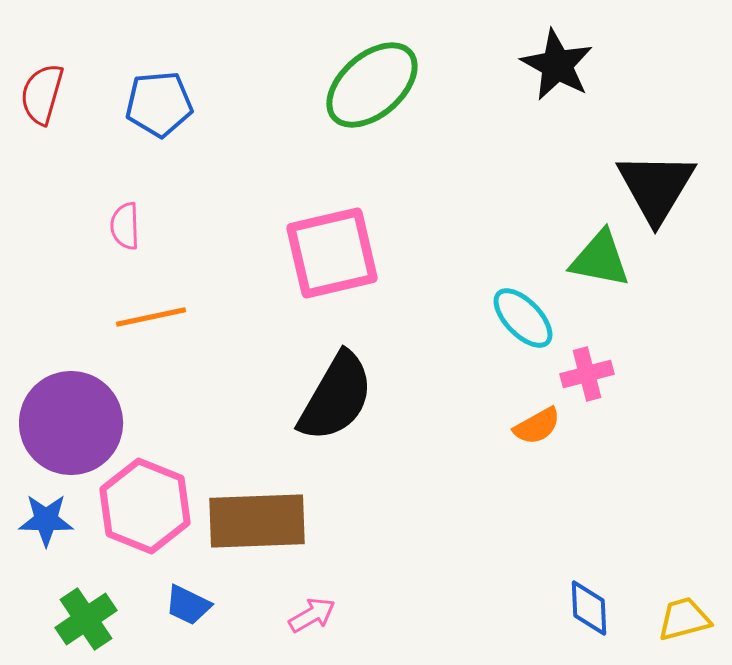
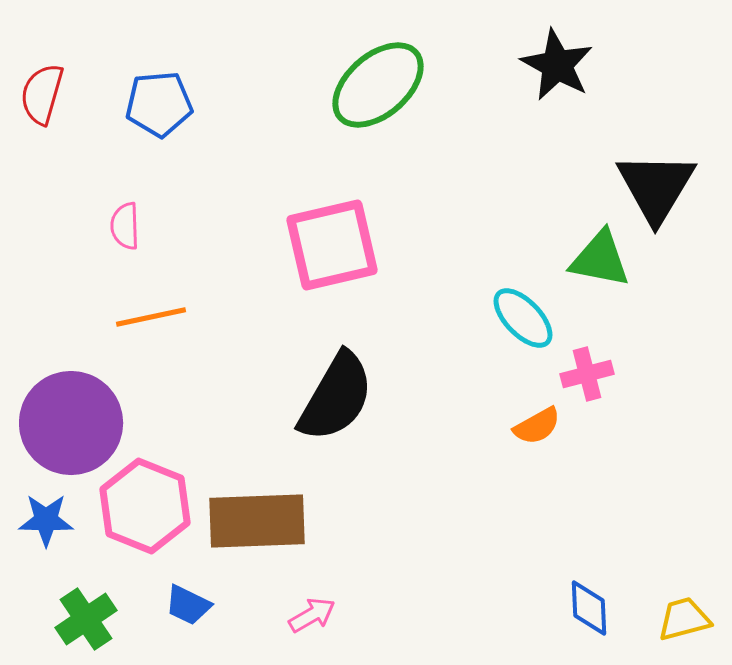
green ellipse: moved 6 px right
pink square: moved 8 px up
